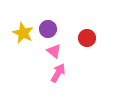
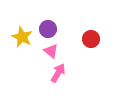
yellow star: moved 1 px left, 4 px down
red circle: moved 4 px right, 1 px down
pink triangle: moved 3 px left
